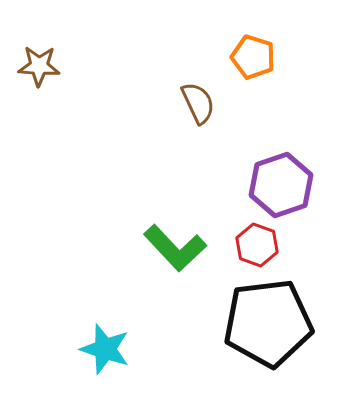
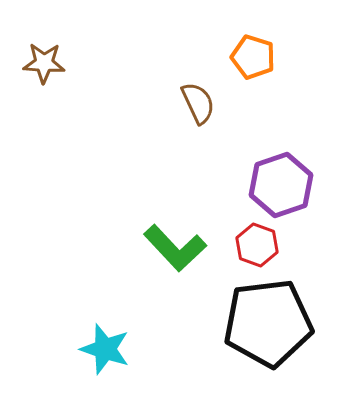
brown star: moved 5 px right, 3 px up
